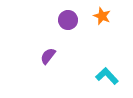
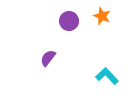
purple circle: moved 1 px right, 1 px down
purple semicircle: moved 2 px down
